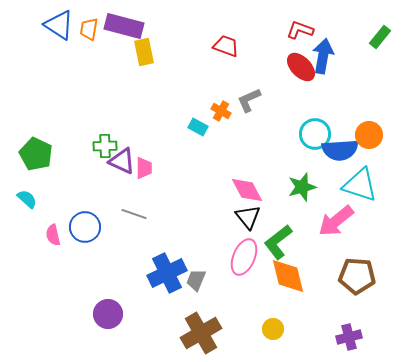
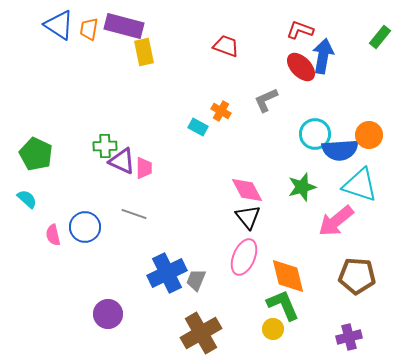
gray L-shape: moved 17 px right
green L-shape: moved 5 px right, 63 px down; rotated 105 degrees clockwise
